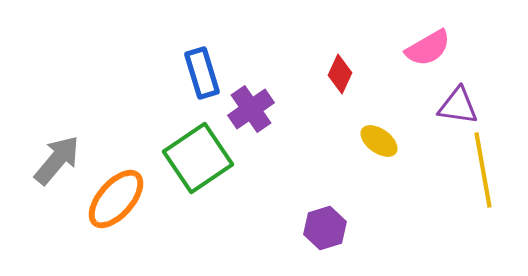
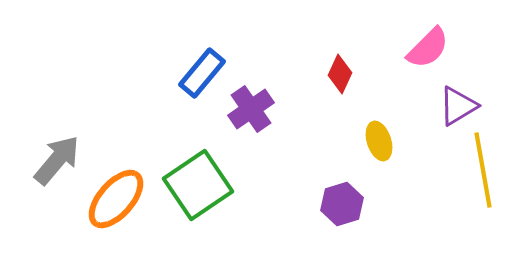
pink semicircle: rotated 15 degrees counterclockwise
blue rectangle: rotated 57 degrees clockwise
purple triangle: rotated 39 degrees counterclockwise
yellow ellipse: rotated 36 degrees clockwise
green square: moved 27 px down
purple hexagon: moved 17 px right, 24 px up
